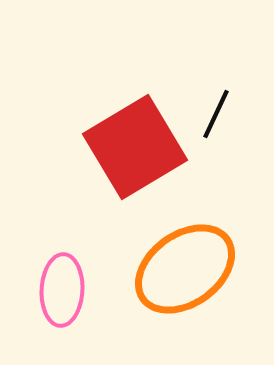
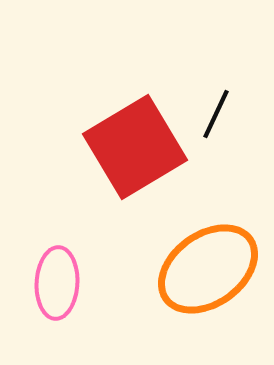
orange ellipse: moved 23 px right
pink ellipse: moved 5 px left, 7 px up
